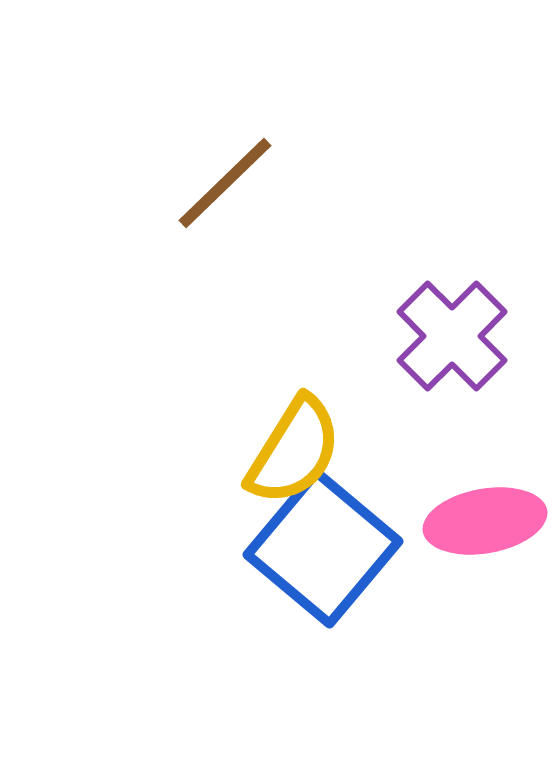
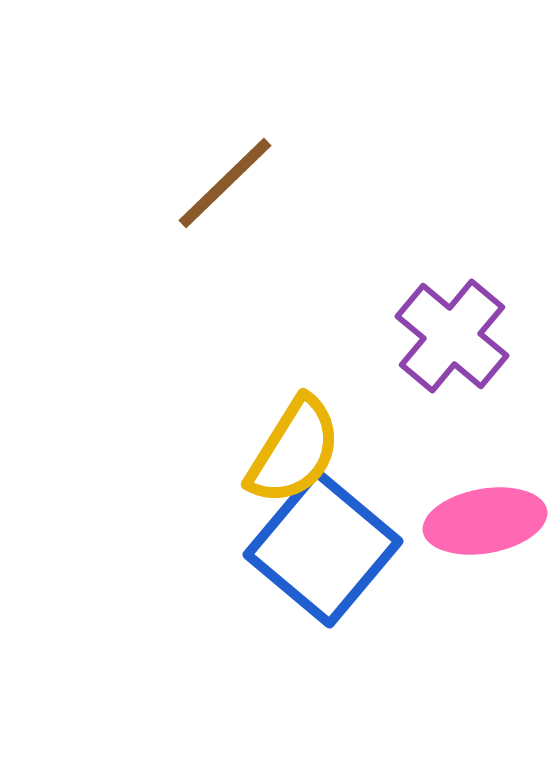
purple cross: rotated 5 degrees counterclockwise
